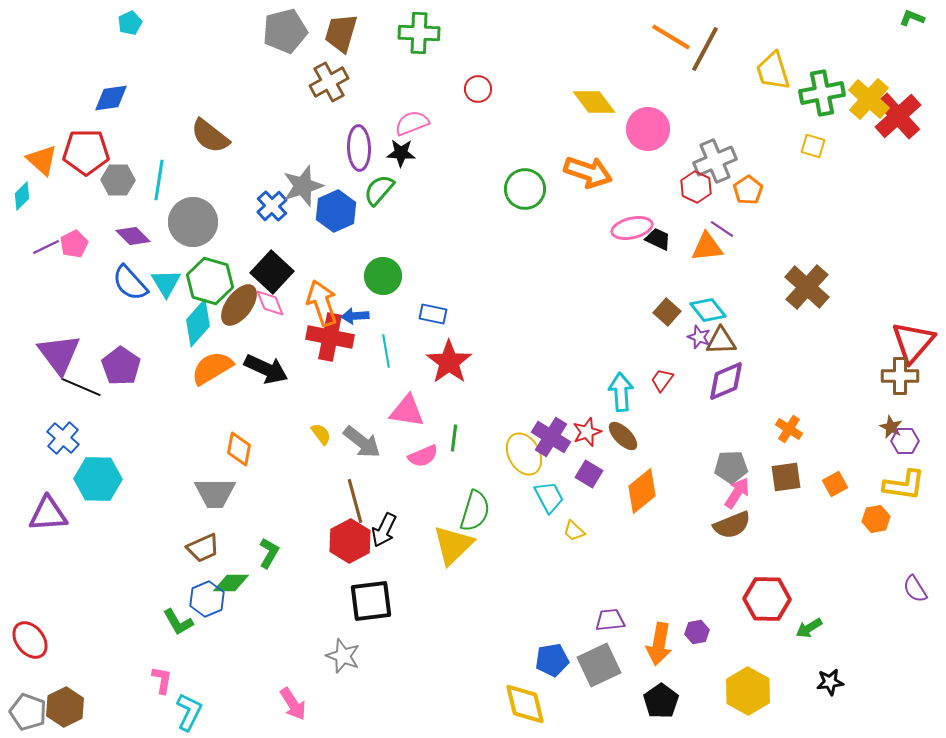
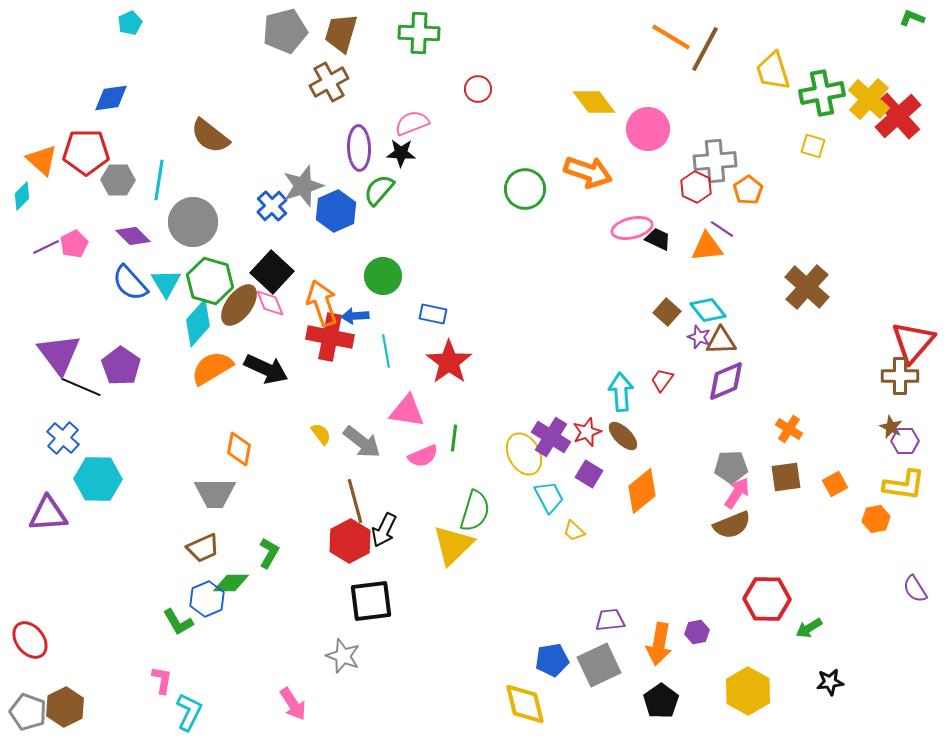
gray cross at (715, 161): rotated 18 degrees clockwise
